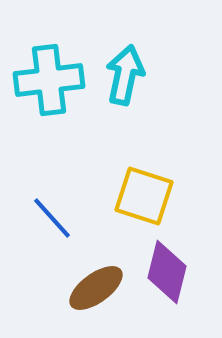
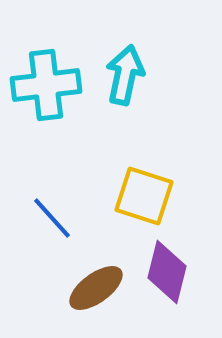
cyan cross: moved 3 px left, 5 px down
